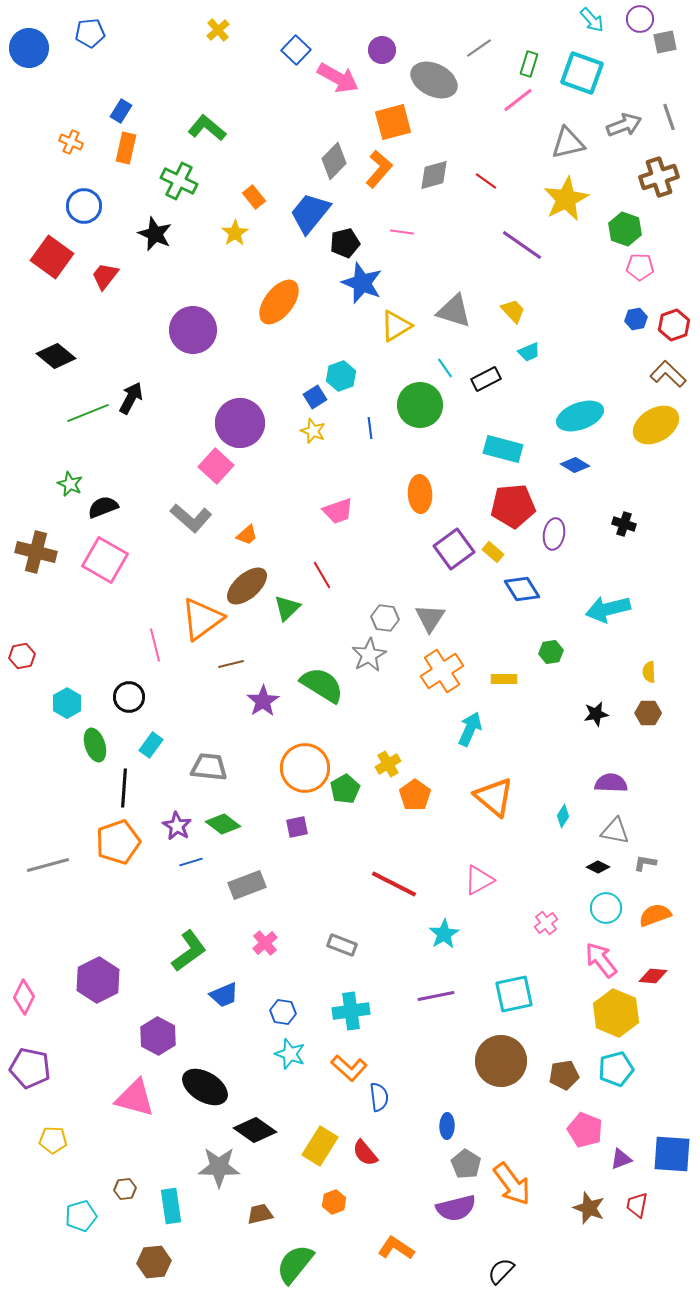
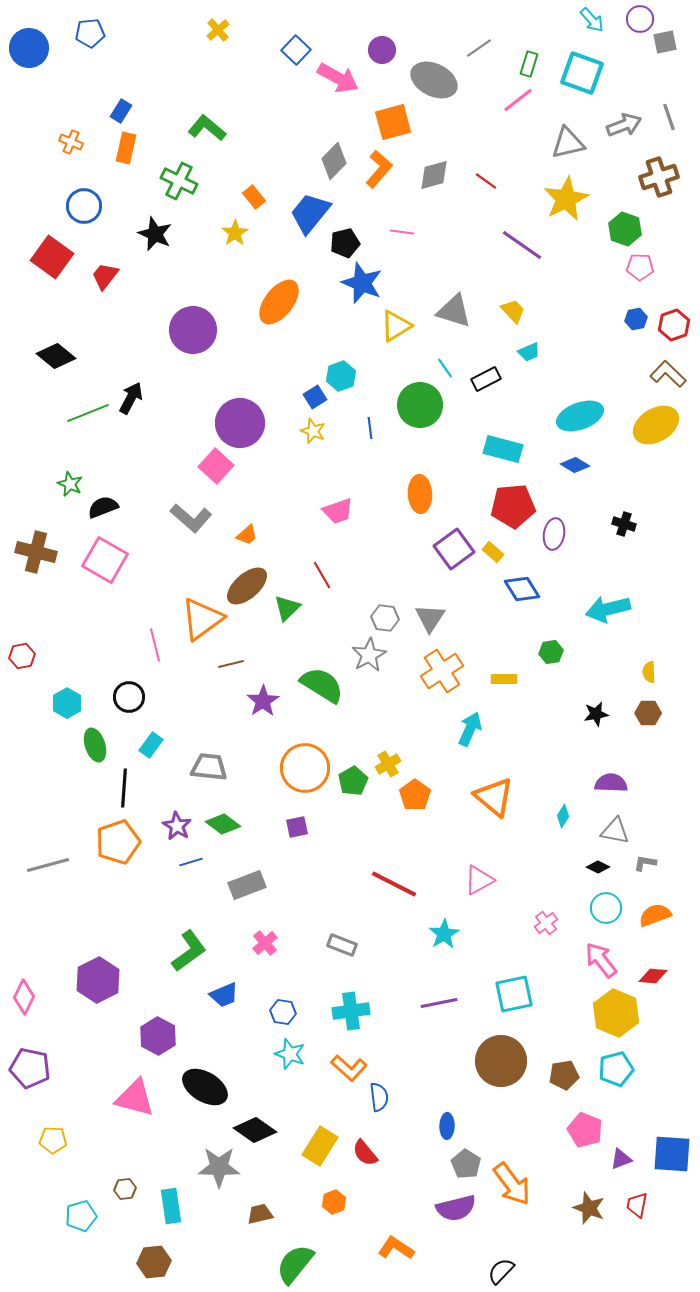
green pentagon at (345, 789): moved 8 px right, 8 px up
purple line at (436, 996): moved 3 px right, 7 px down
